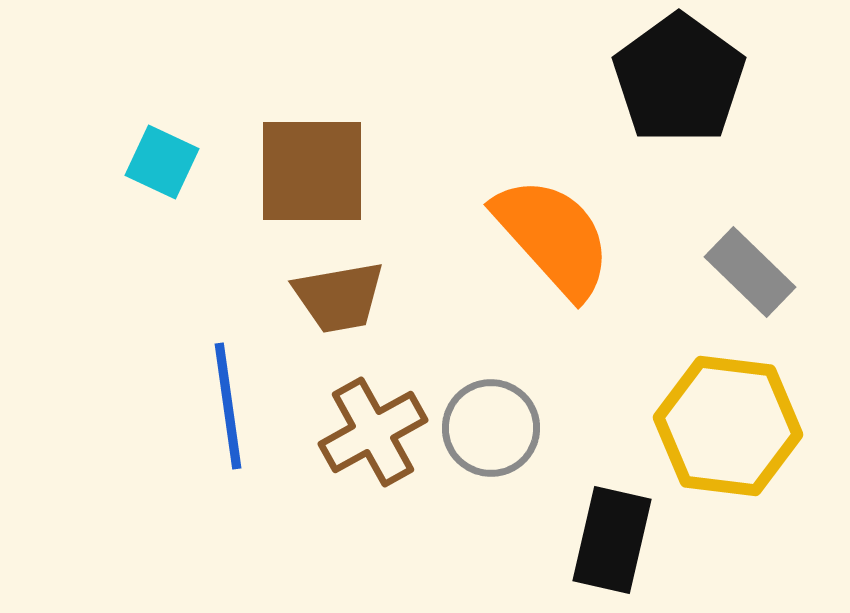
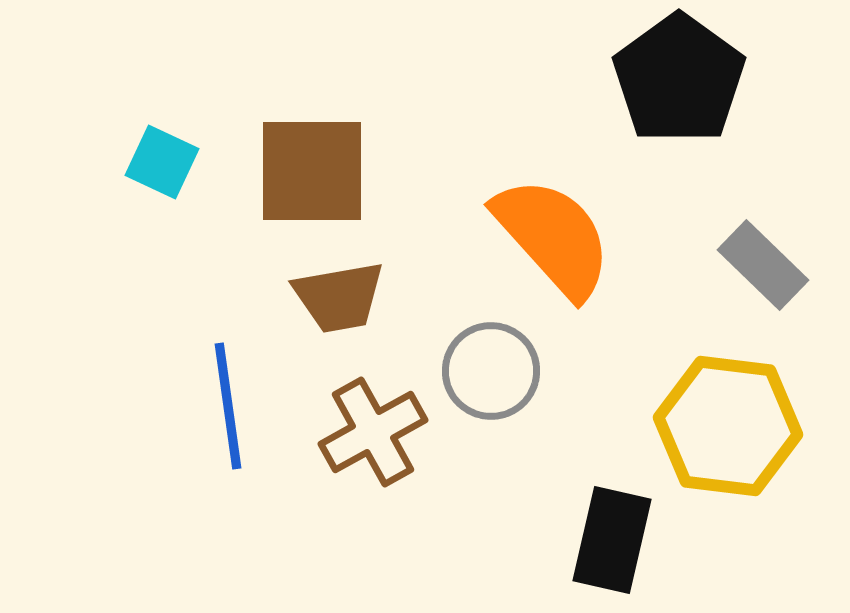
gray rectangle: moved 13 px right, 7 px up
gray circle: moved 57 px up
